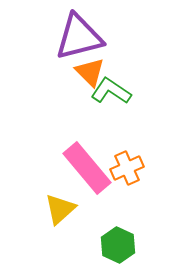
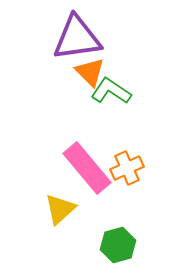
purple triangle: moved 2 px left, 1 px down; rotated 6 degrees clockwise
green hexagon: rotated 20 degrees clockwise
